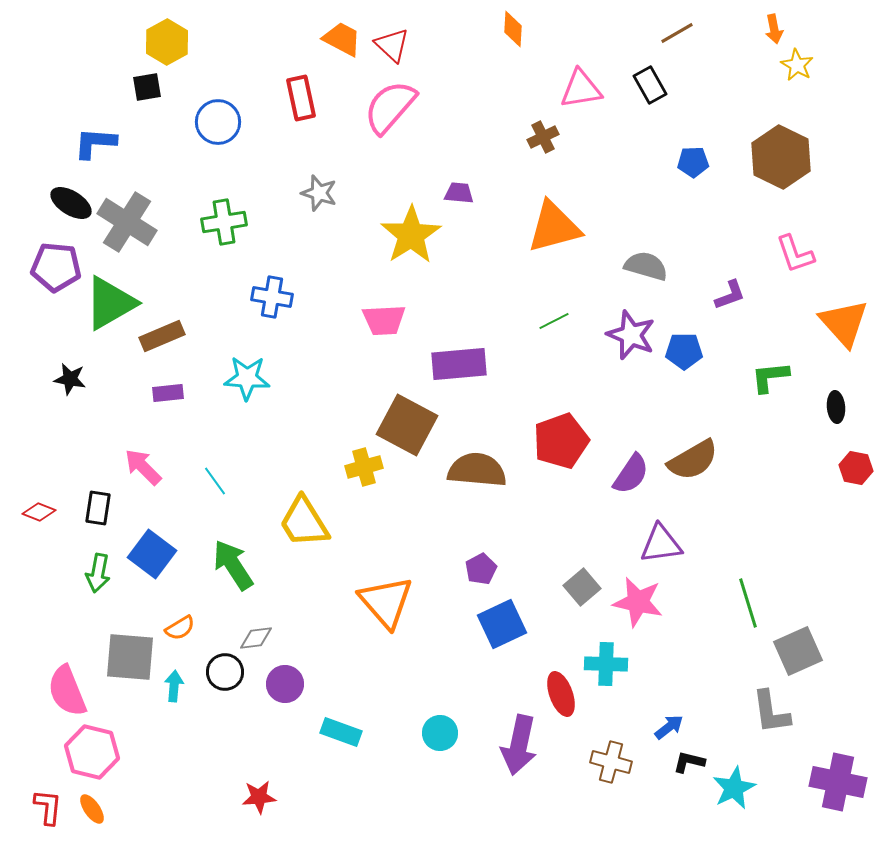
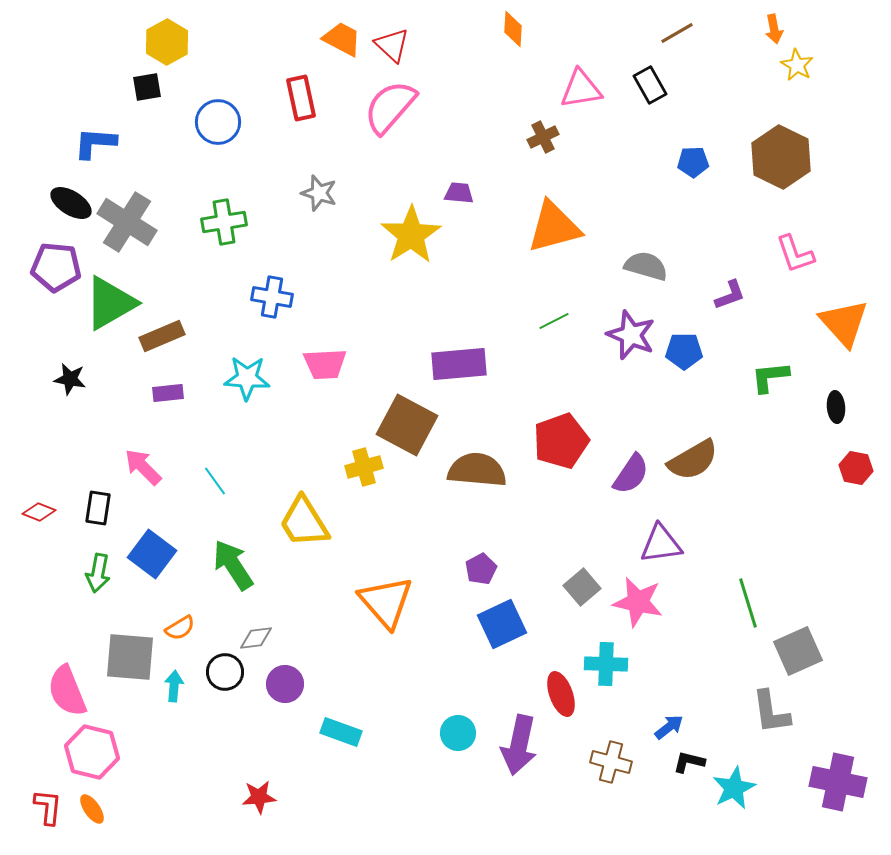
pink trapezoid at (384, 320): moved 59 px left, 44 px down
cyan circle at (440, 733): moved 18 px right
